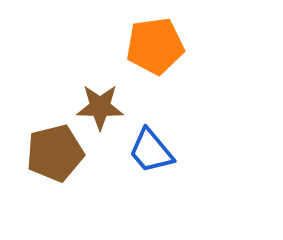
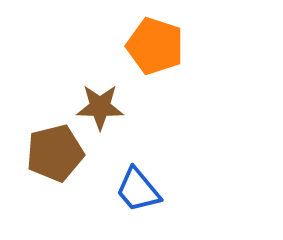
orange pentagon: rotated 26 degrees clockwise
blue trapezoid: moved 13 px left, 39 px down
